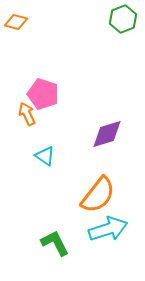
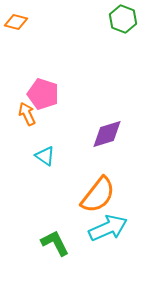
green hexagon: rotated 20 degrees counterclockwise
cyan arrow: moved 1 px up; rotated 6 degrees counterclockwise
